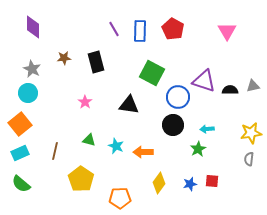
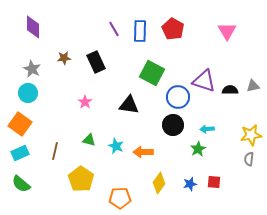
black rectangle: rotated 10 degrees counterclockwise
orange square: rotated 15 degrees counterclockwise
yellow star: moved 2 px down
red square: moved 2 px right, 1 px down
